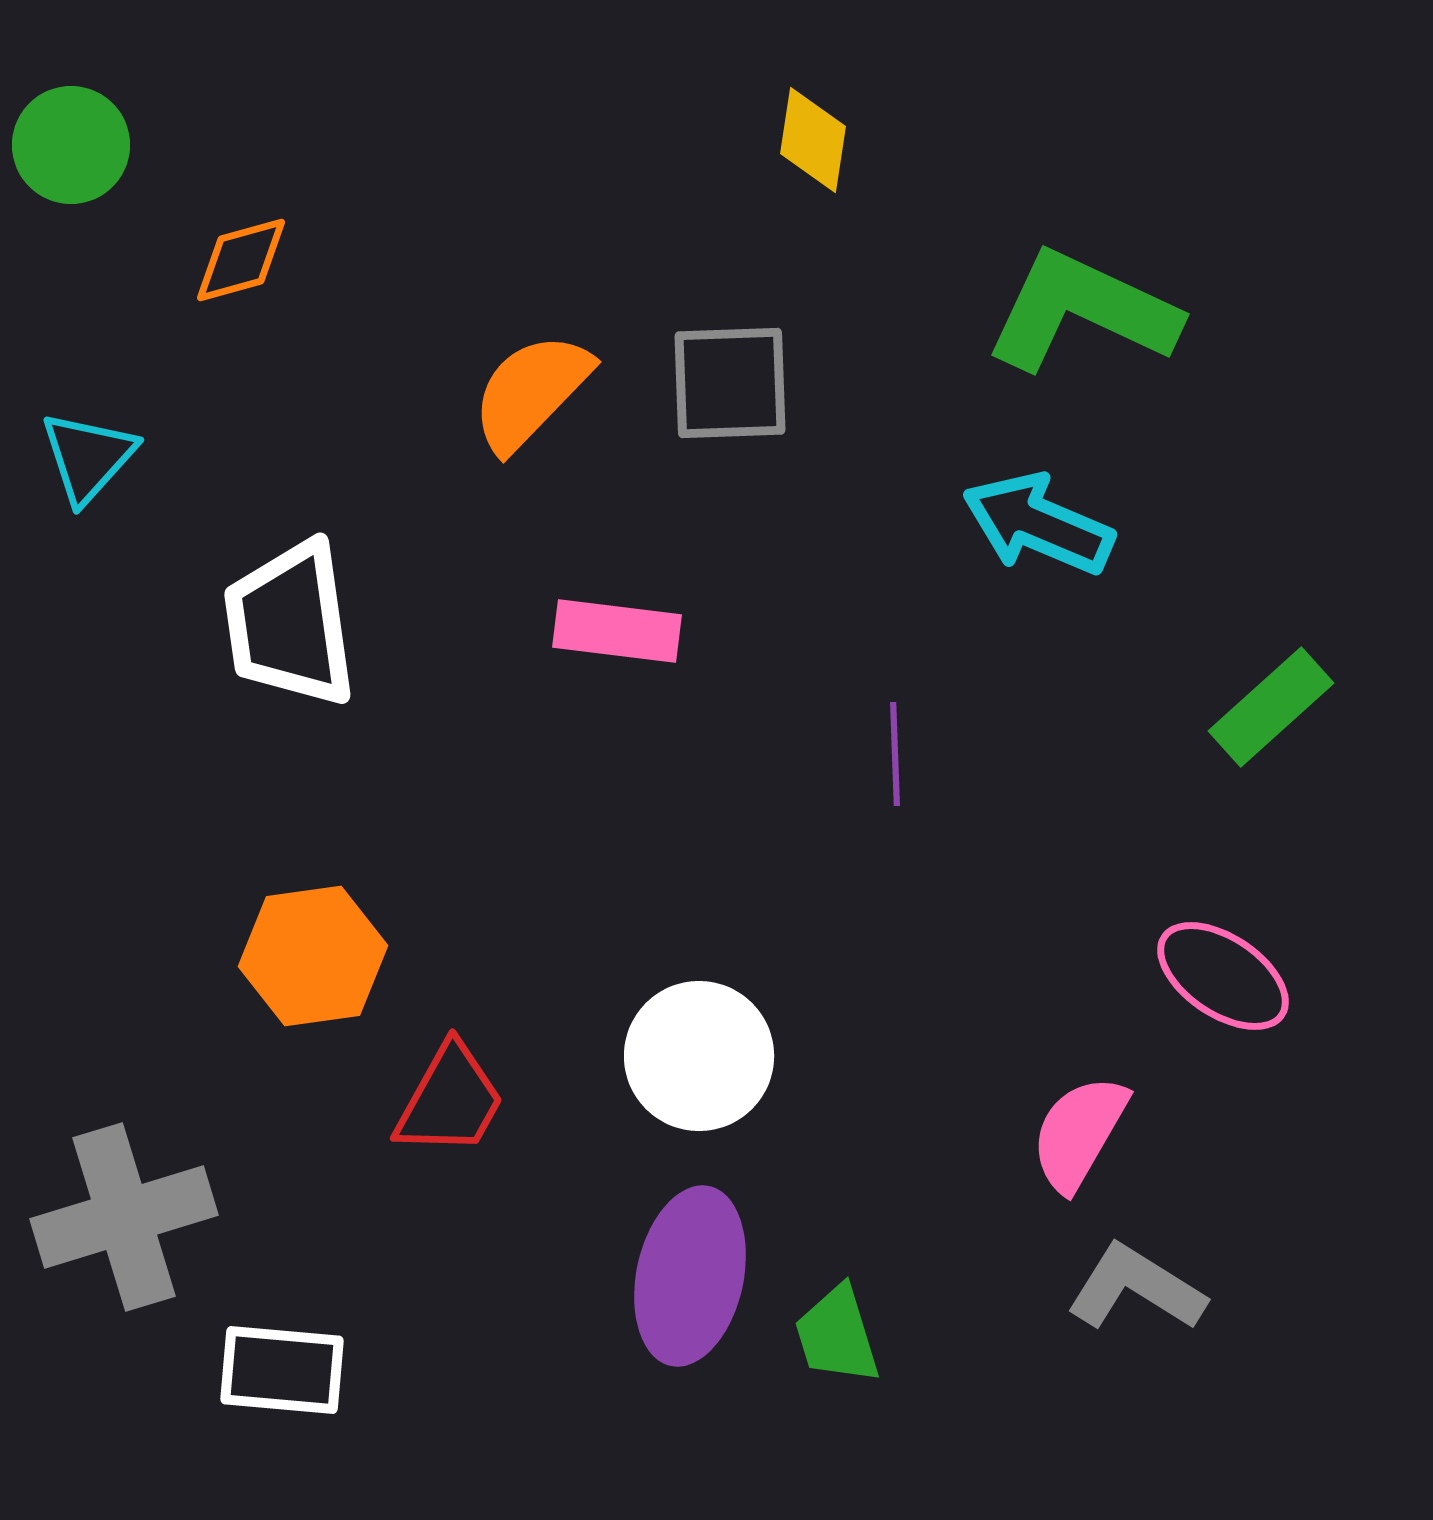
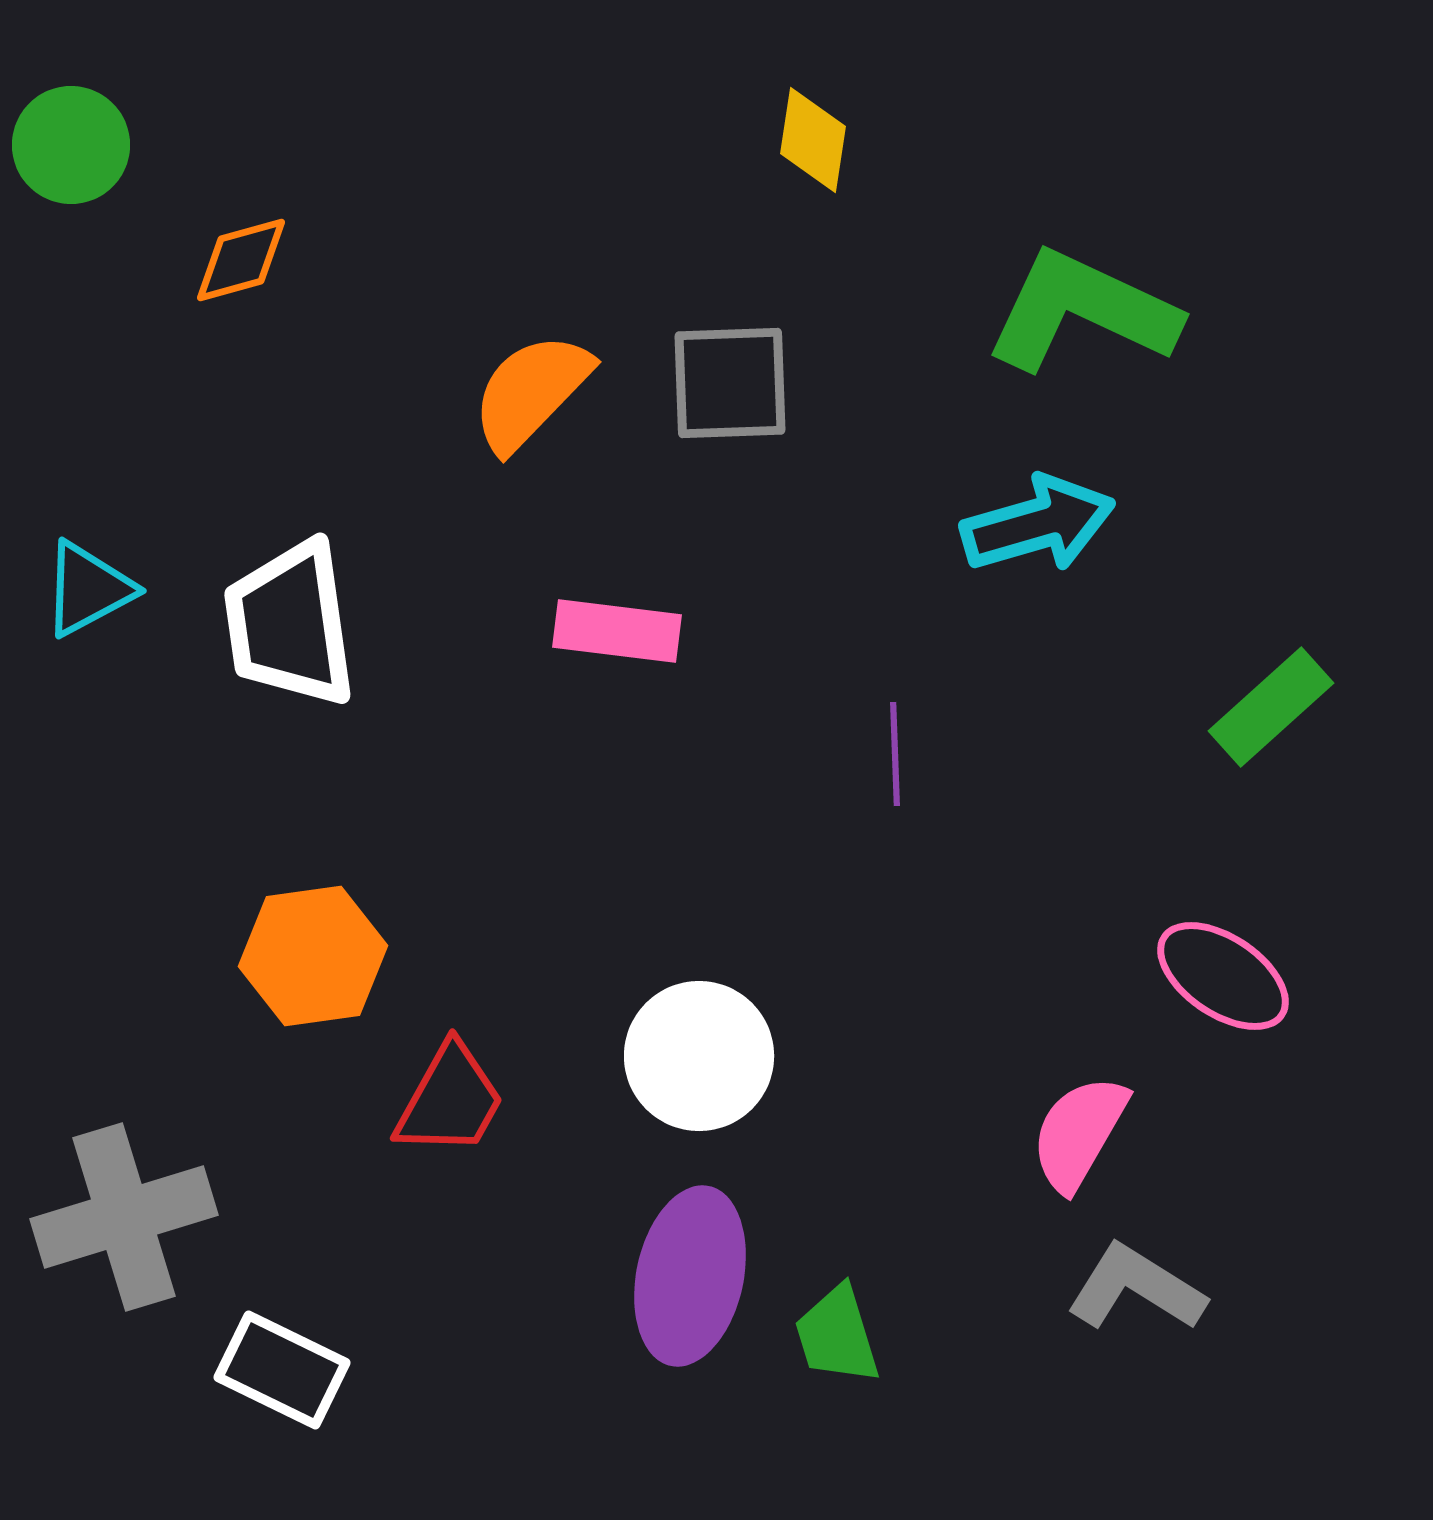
cyan triangle: moved 132 px down; rotated 20 degrees clockwise
cyan arrow: rotated 141 degrees clockwise
white rectangle: rotated 21 degrees clockwise
